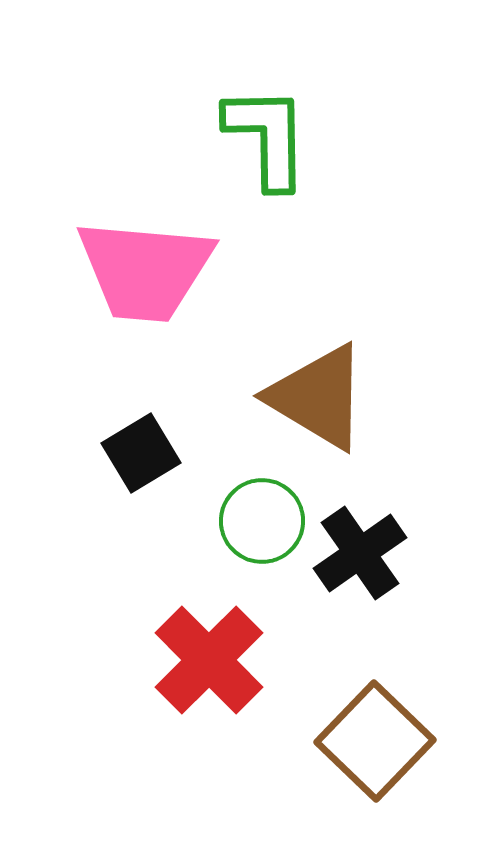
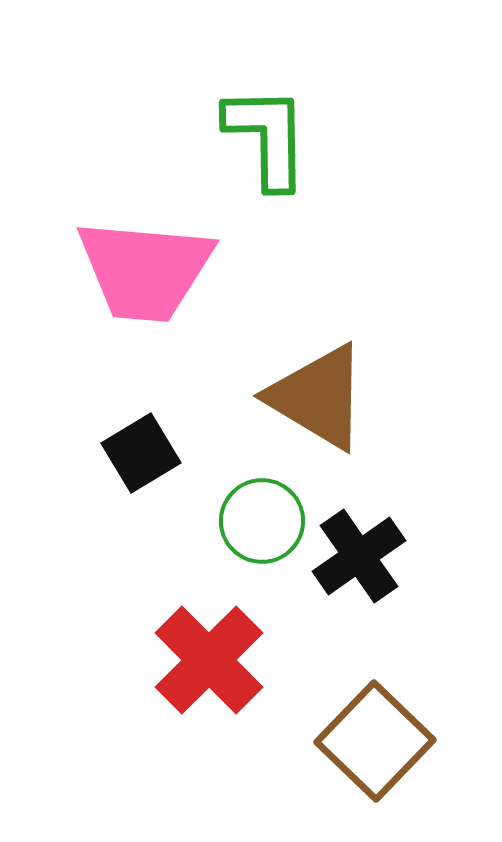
black cross: moved 1 px left, 3 px down
